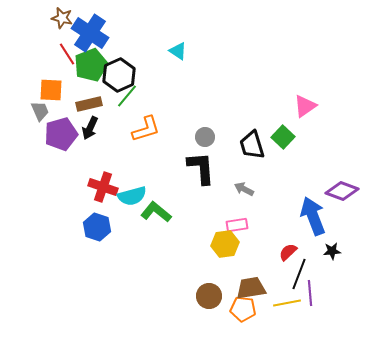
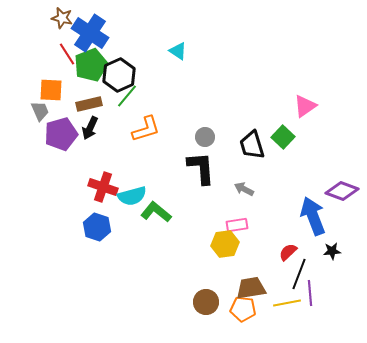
brown circle: moved 3 px left, 6 px down
